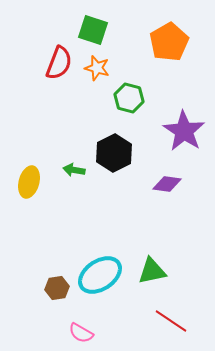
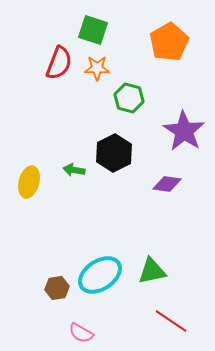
orange star: rotated 15 degrees counterclockwise
